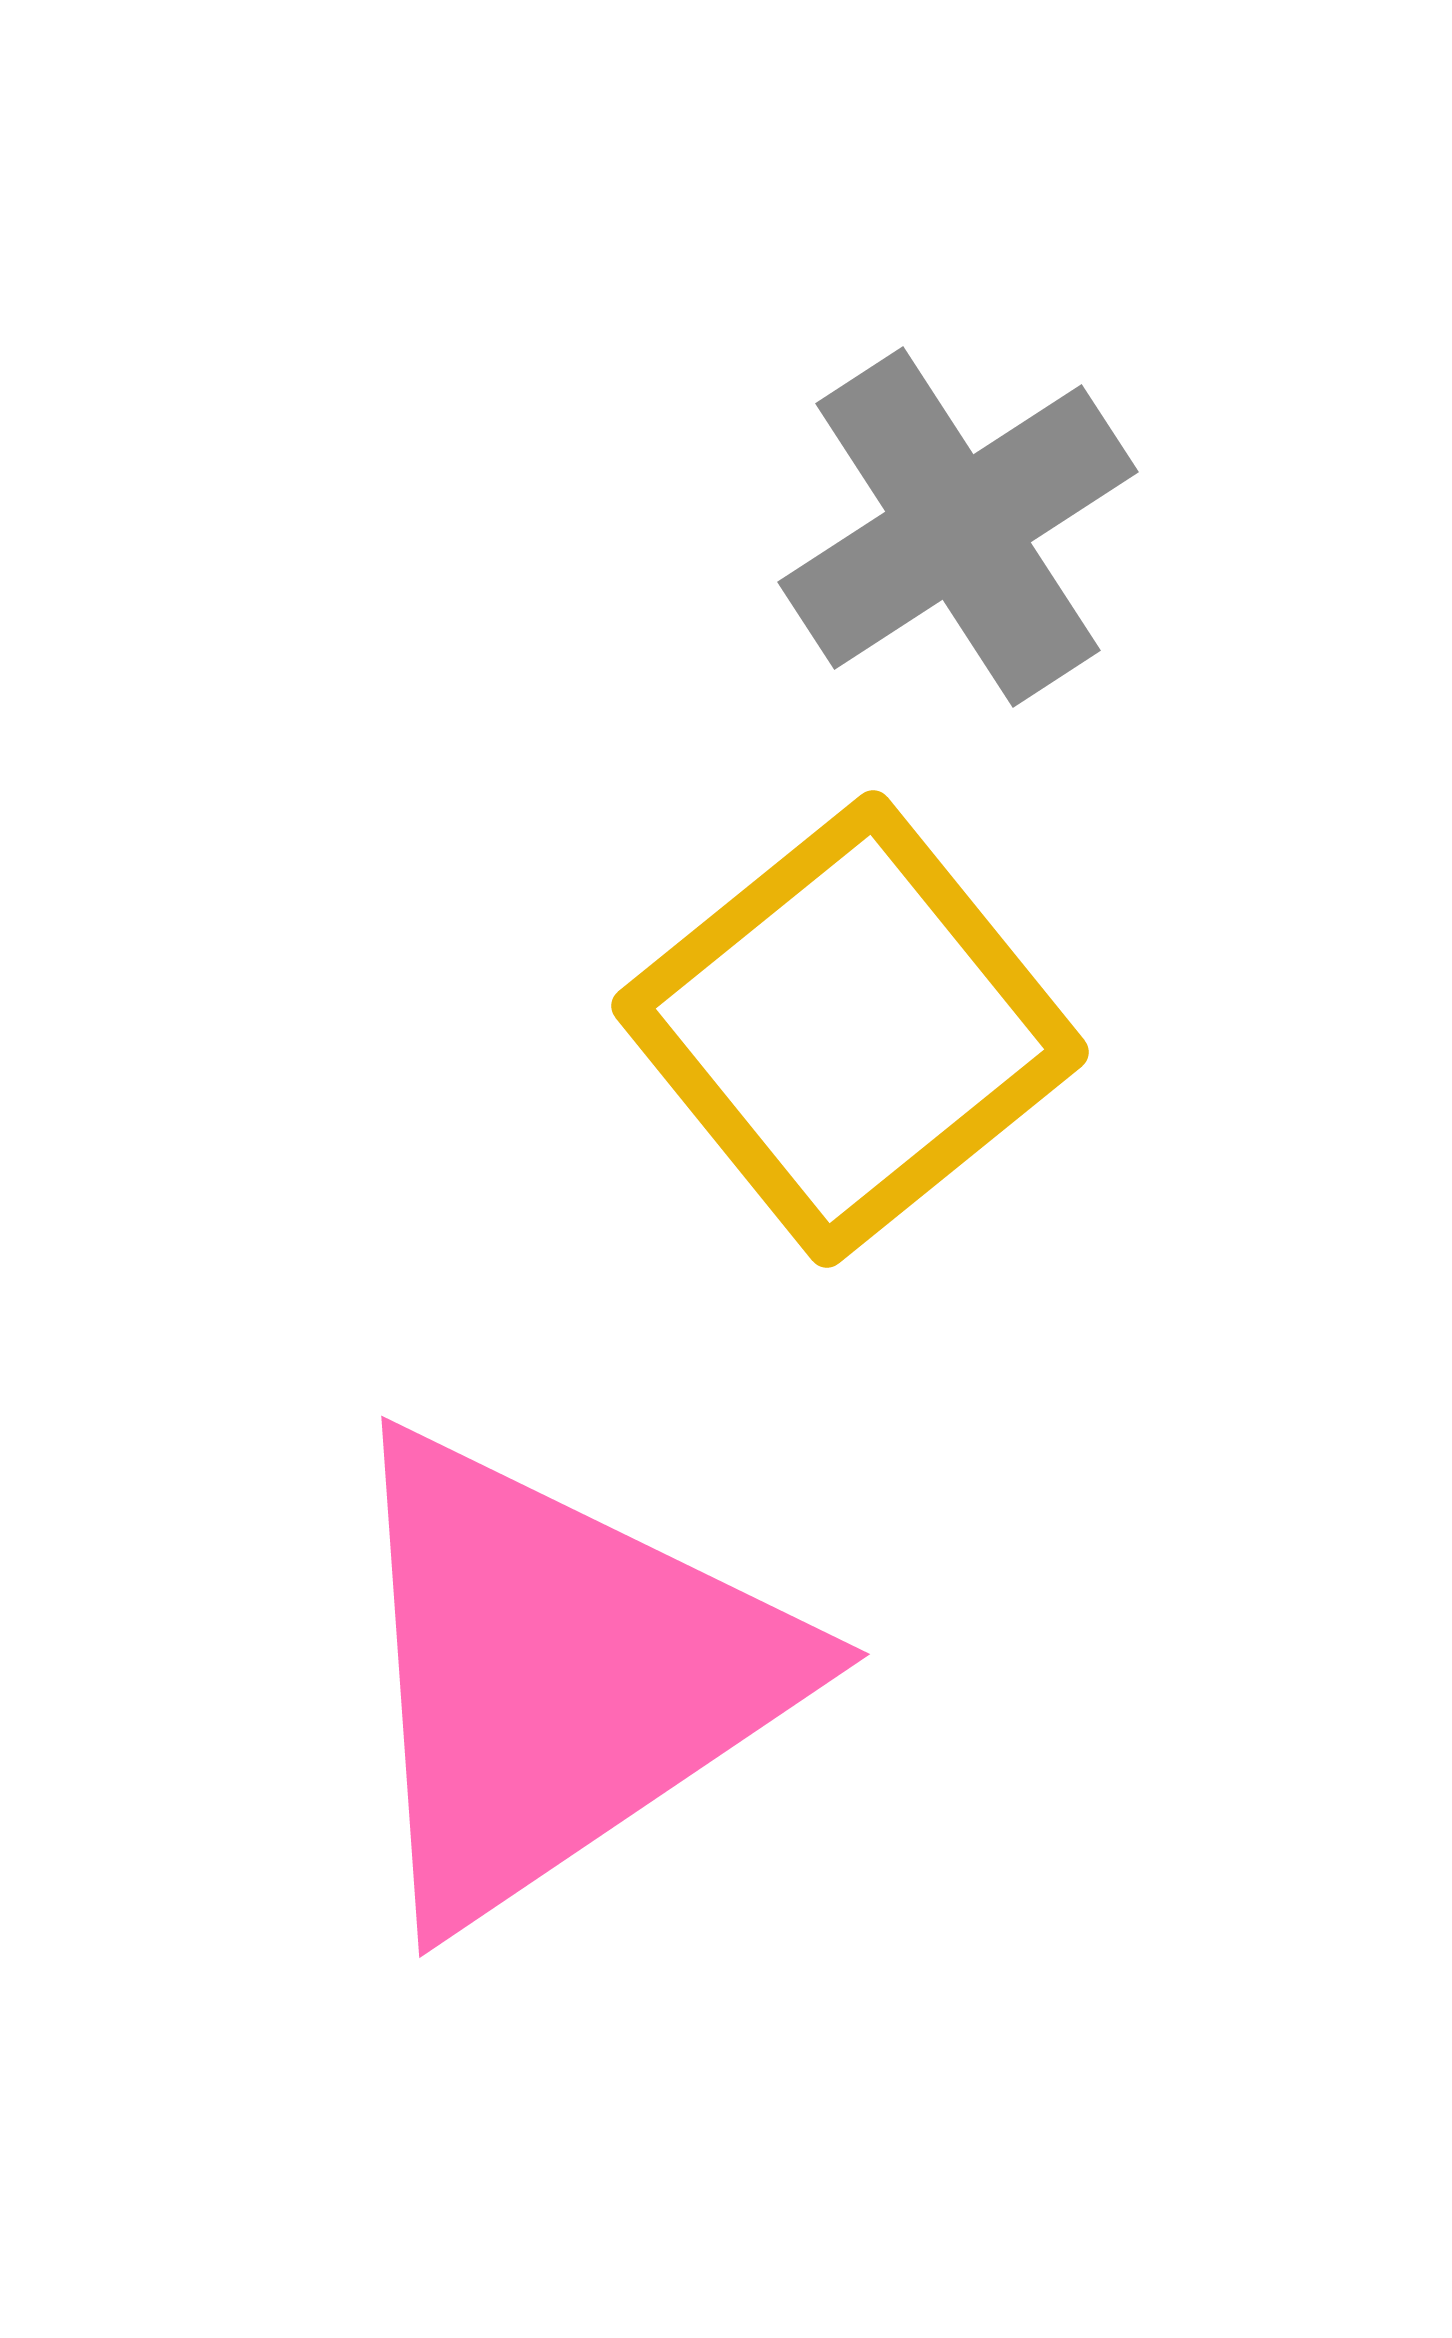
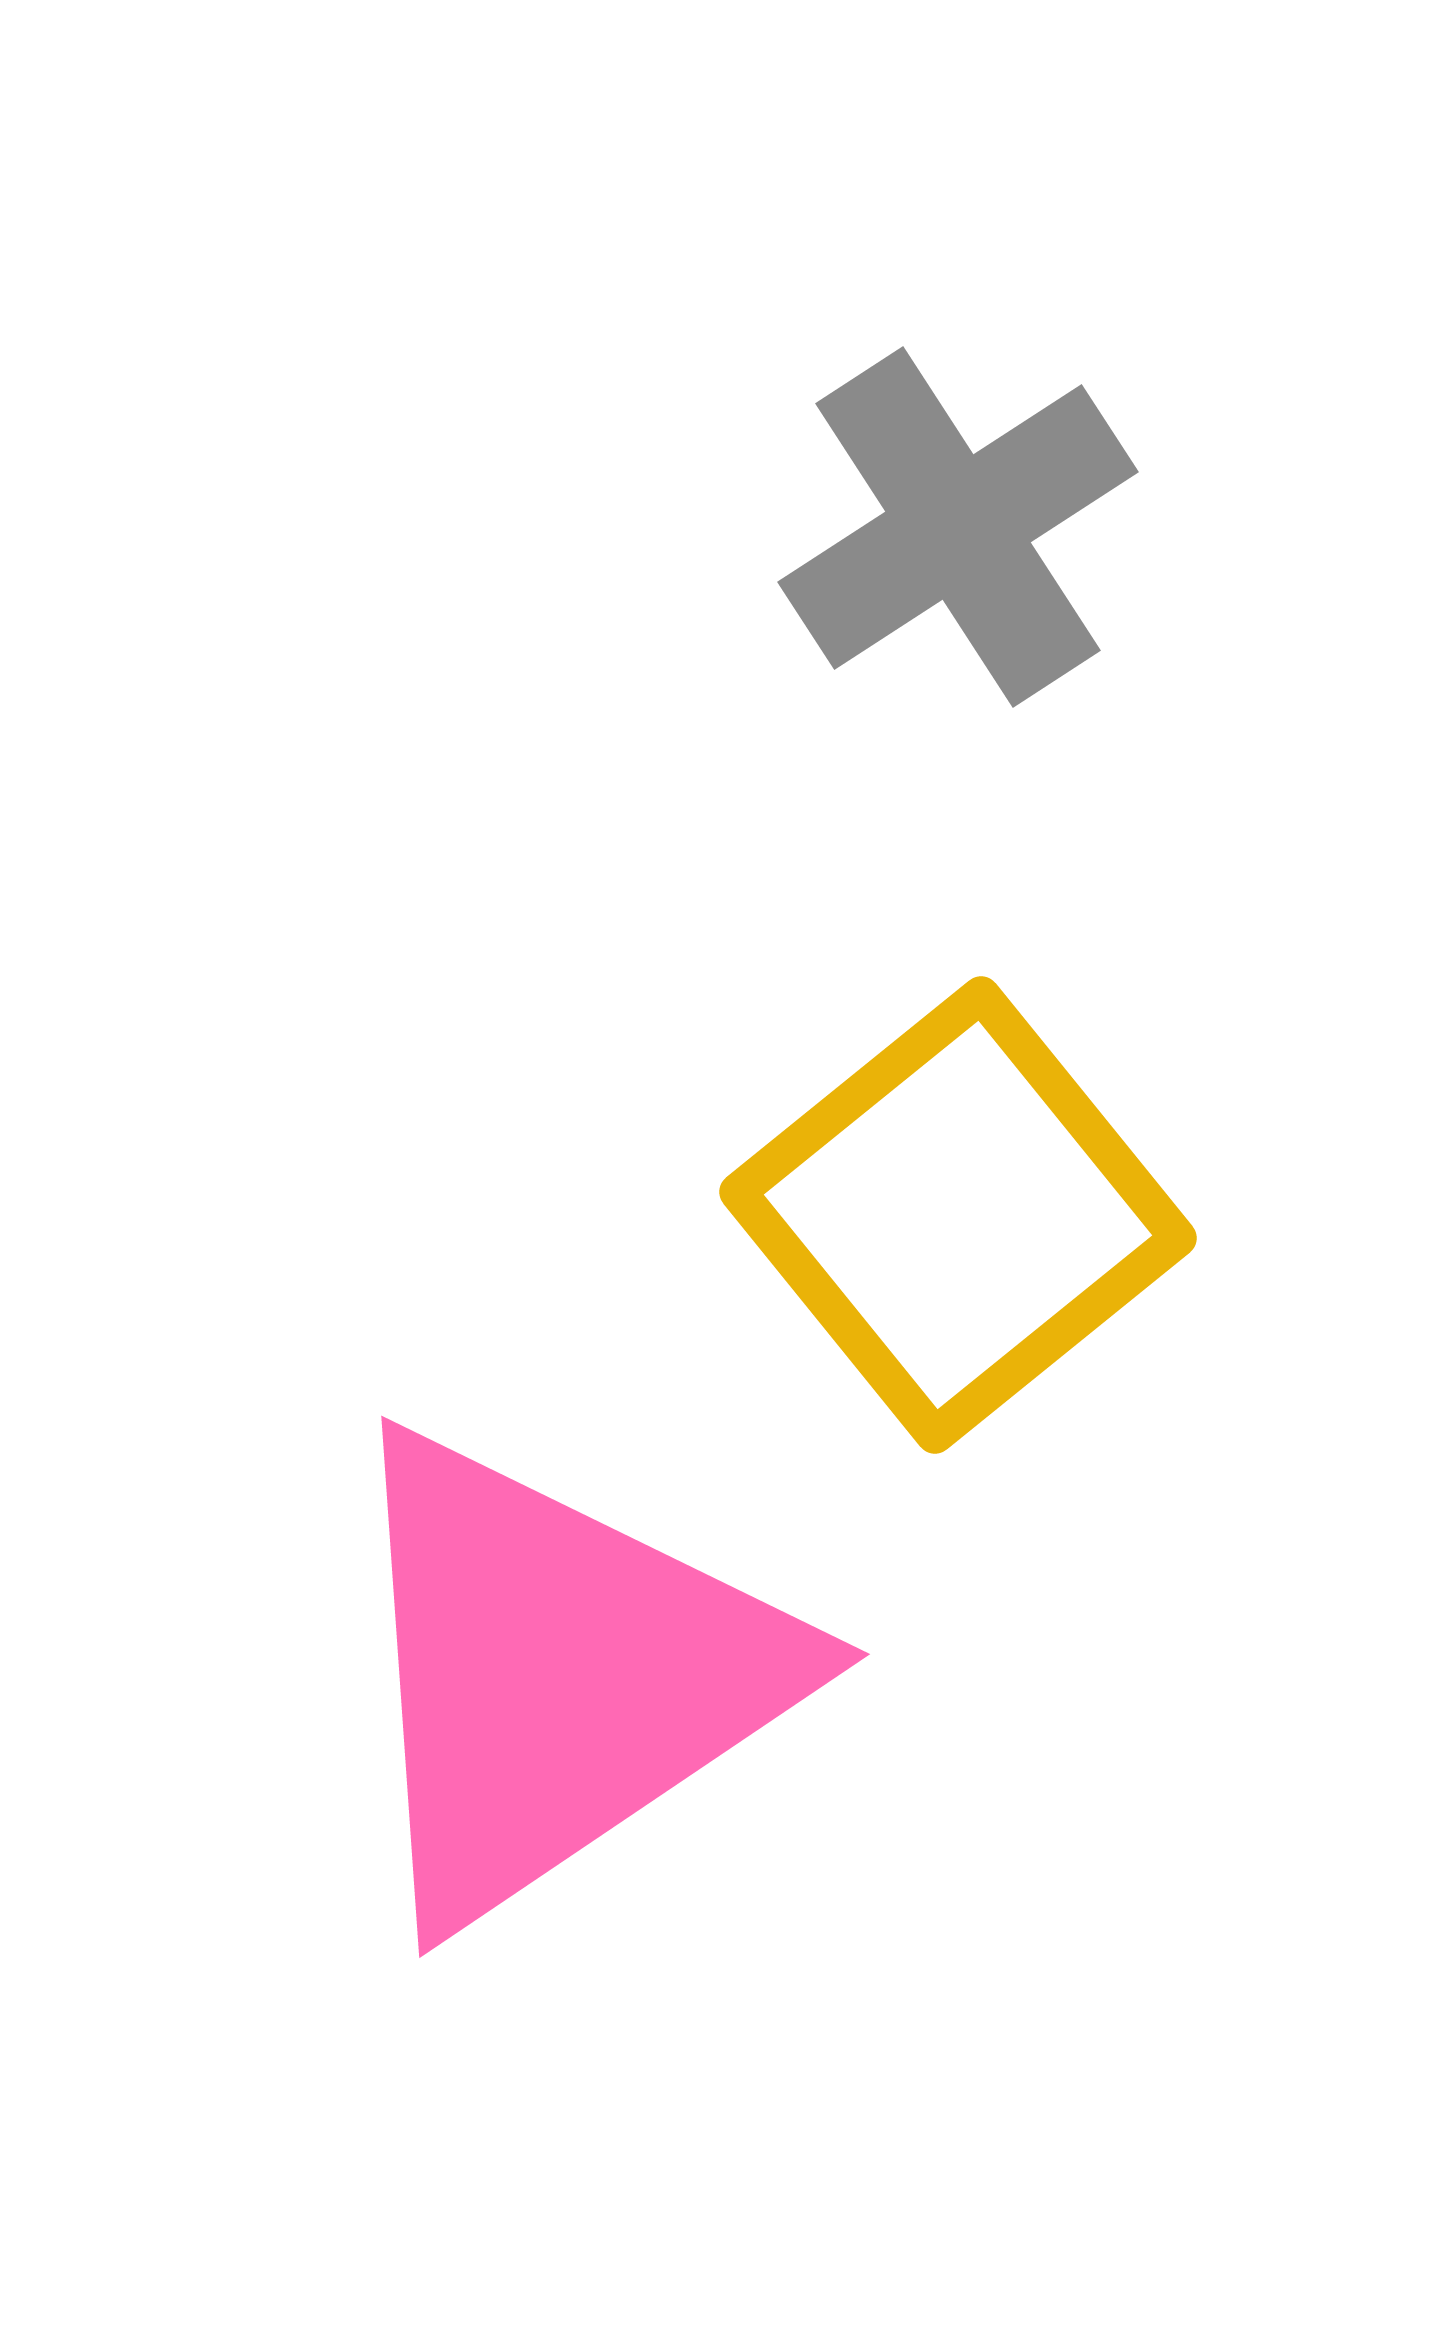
yellow square: moved 108 px right, 186 px down
